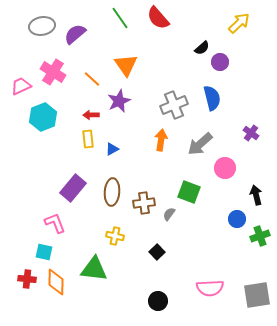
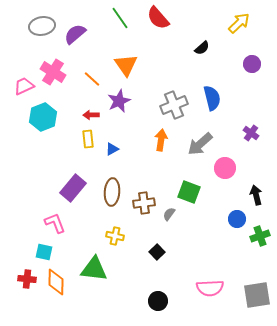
purple circle: moved 32 px right, 2 px down
pink trapezoid: moved 3 px right
